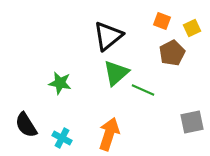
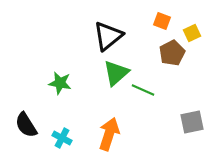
yellow square: moved 5 px down
